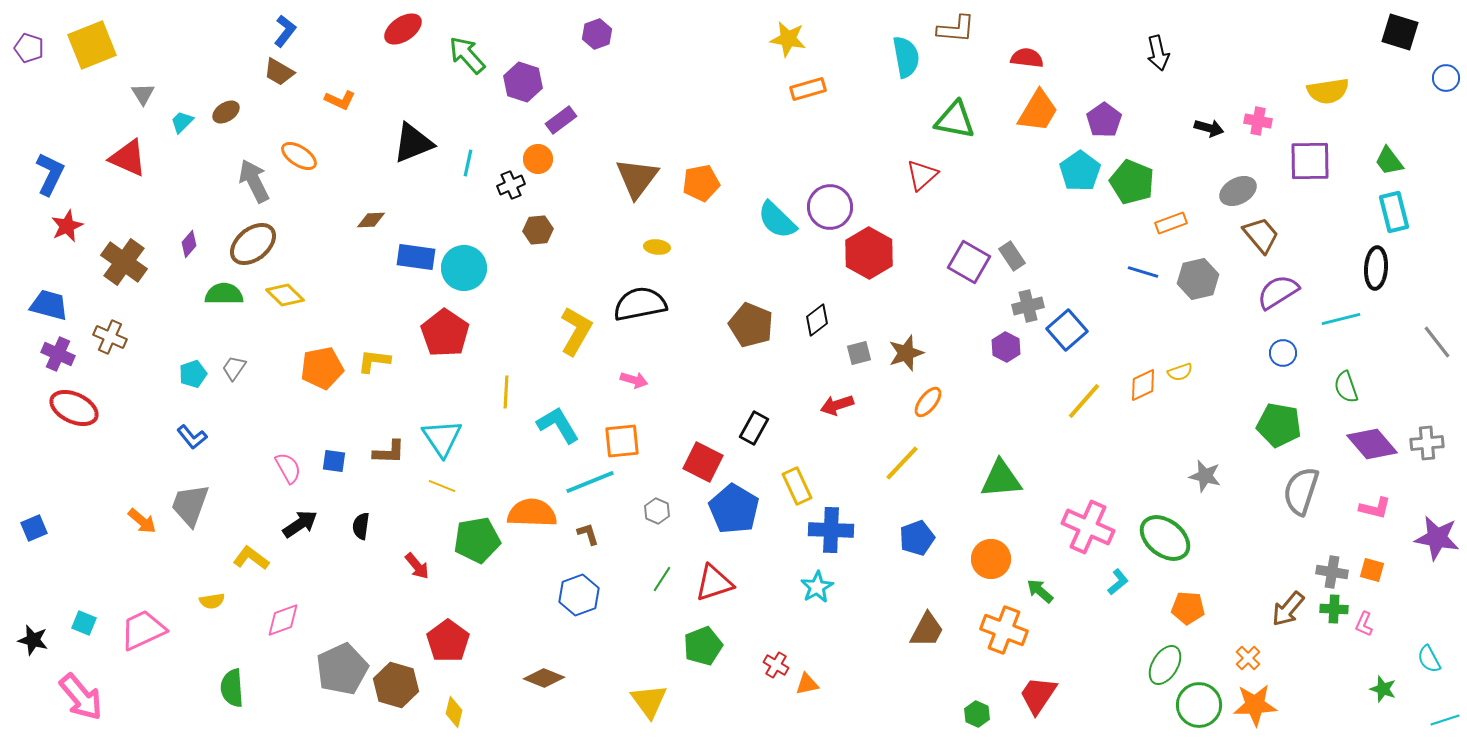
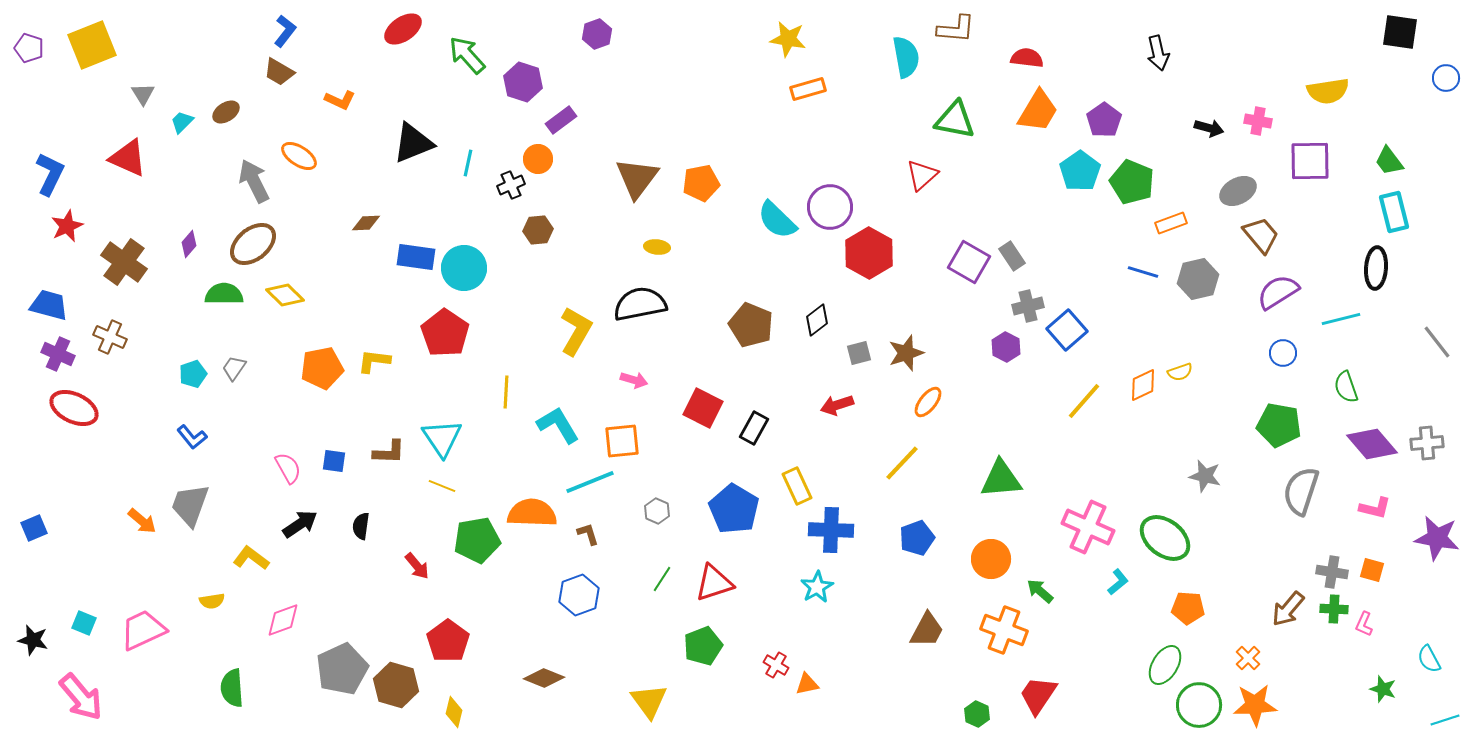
black square at (1400, 32): rotated 9 degrees counterclockwise
brown diamond at (371, 220): moved 5 px left, 3 px down
red square at (703, 462): moved 54 px up
